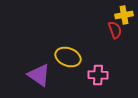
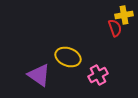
red semicircle: moved 2 px up
pink cross: rotated 30 degrees counterclockwise
